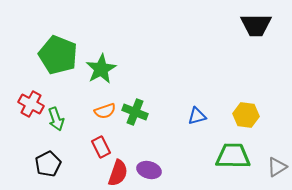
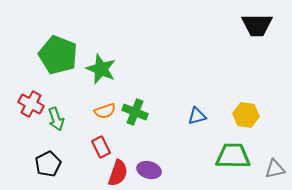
black trapezoid: moved 1 px right
green star: rotated 20 degrees counterclockwise
gray triangle: moved 2 px left, 2 px down; rotated 20 degrees clockwise
